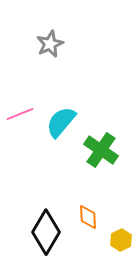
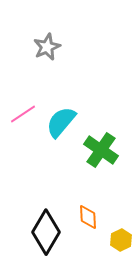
gray star: moved 3 px left, 3 px down
pink line: moved 3 px right; rotated 12 degrees counterclockwise
